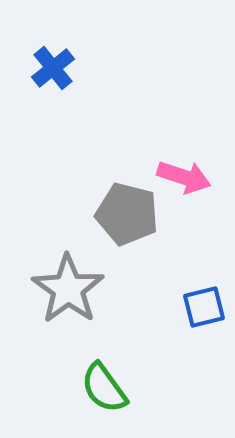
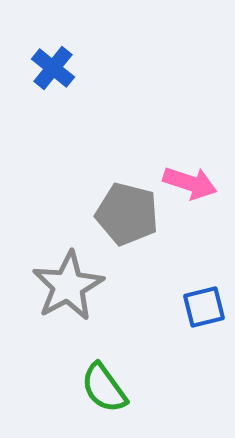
blue cross: rotated 12 degrees counterclockwise
pink arrow: moved 6 px right, 6 px down
gray star: moved 3 px up; rotated 8 degrees clockwise
